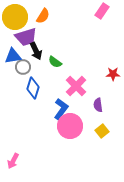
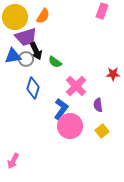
pink rectangle: rotated 14 degrees counterclockwise
gray circle: moved 3 px right, 8 px up
